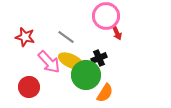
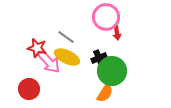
pink circle: moved 1 px down
red arrow: rotated 16 degrees clockwise
red star: moved 12 px right, 11 px down
yellow ellipse: moved 4 px left, 4 px up
green circle: moved 26 px right, 4 px up
red circle: moved 2 px down
